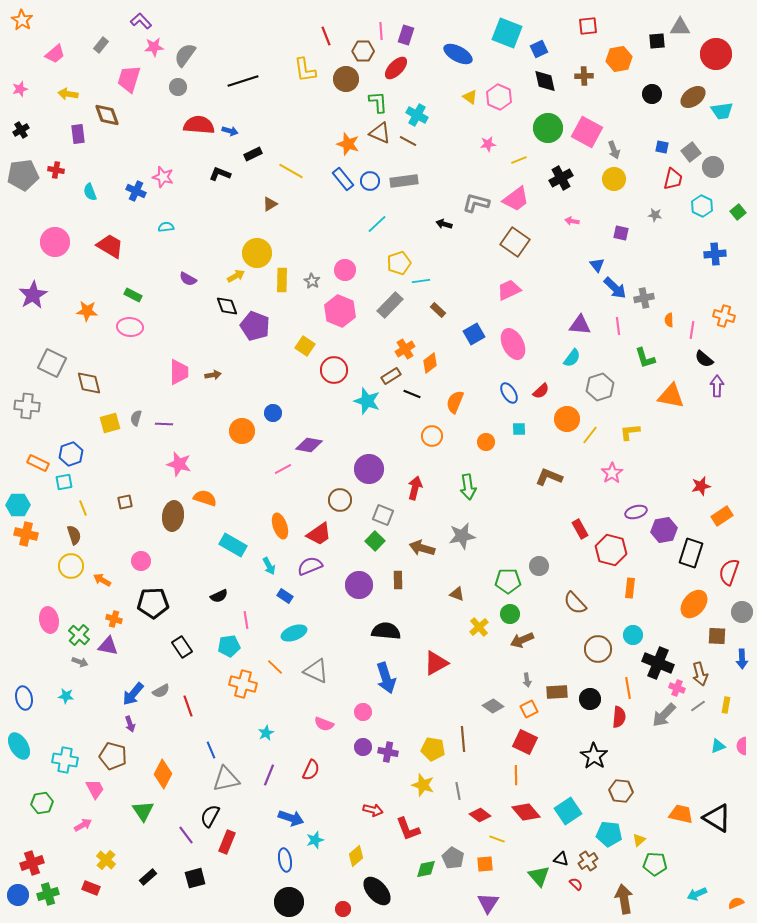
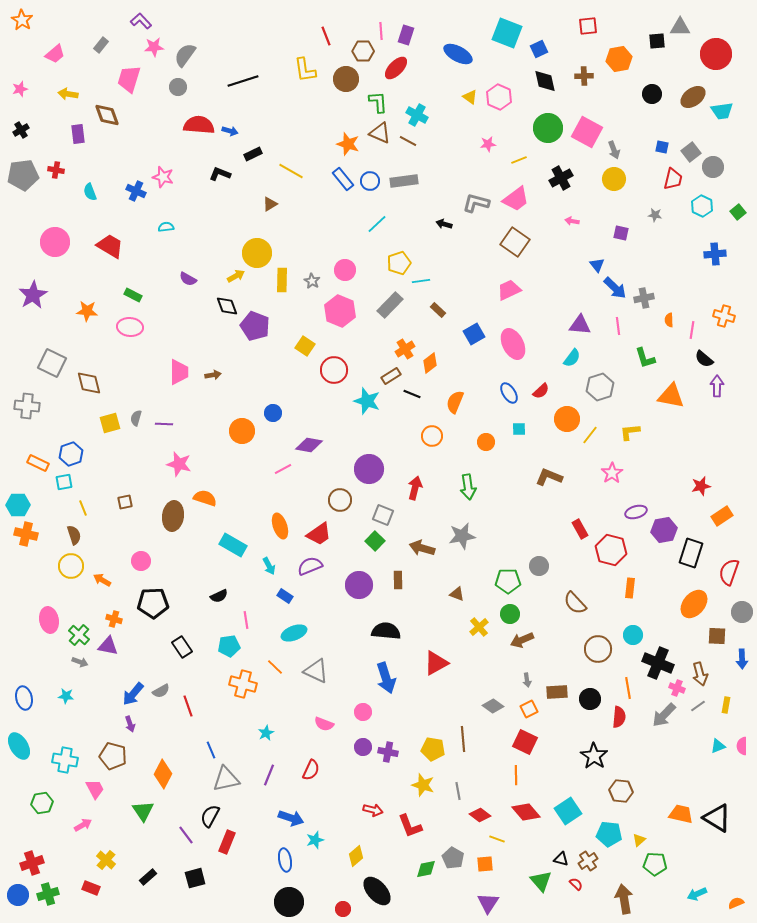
red L-shape at (408, 829): moved 2 px right, 3 px up
green triangle at (539, 876): moved 2 px right, 5 px down
